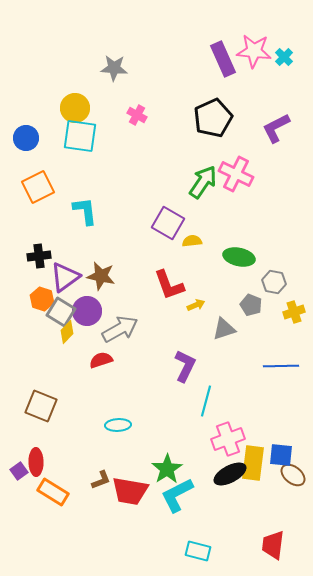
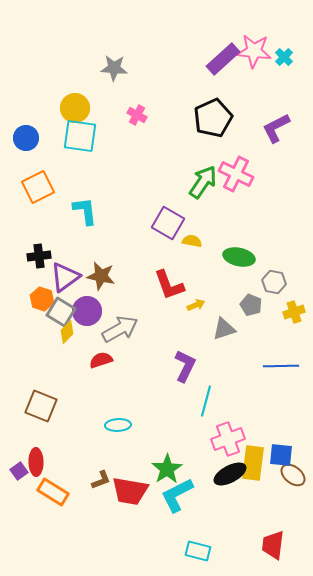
purple rectangle at (223, 59): rotated 72 degrees clockwise
yellow semicircle at (192, 241): rotated 18 degrees clockwise
